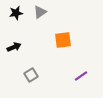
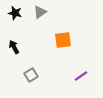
black star: moved 1 px left; rotated 24 degrees clockwise
black arrow: rotated 96 degrees counterclockwise
